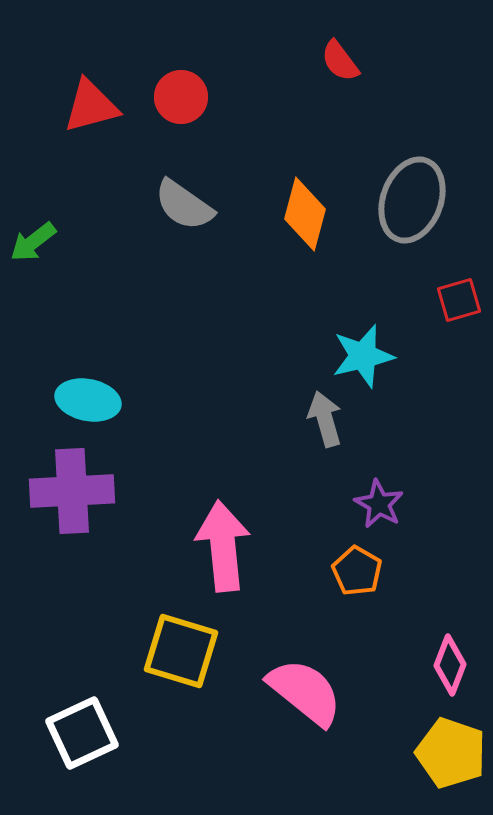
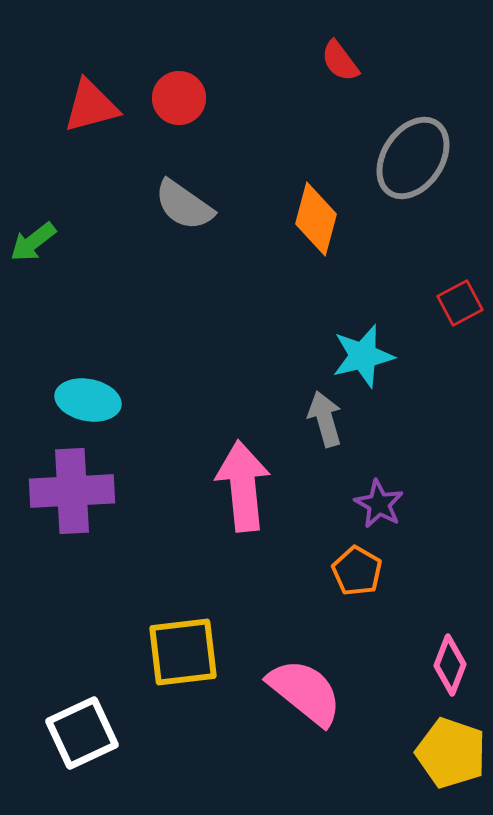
red circle: moved 2 px left, 1 px down
gray ellipse: moved 1 px right, 42 px up; rotated 14 degrees clockwise
orange diamond: moved 11 px right, 5 px down
red square: moved 1 px right, 3 px down; rotated 12 degrees counterclockwise
pink arrow: moved 20 px right, 60 px up
yellow square: moved 2 px right, 1 px down; rotated 24 degrees counterclockwise
